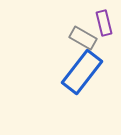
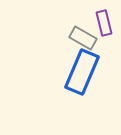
blue rectangle: rotated 15 degrees counterclockwise
